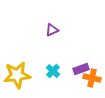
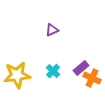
purple rectangle: moved 1 px up; rotated 21 degrees counterclockwise
orange cross: rotated 12 degrees clockwise
